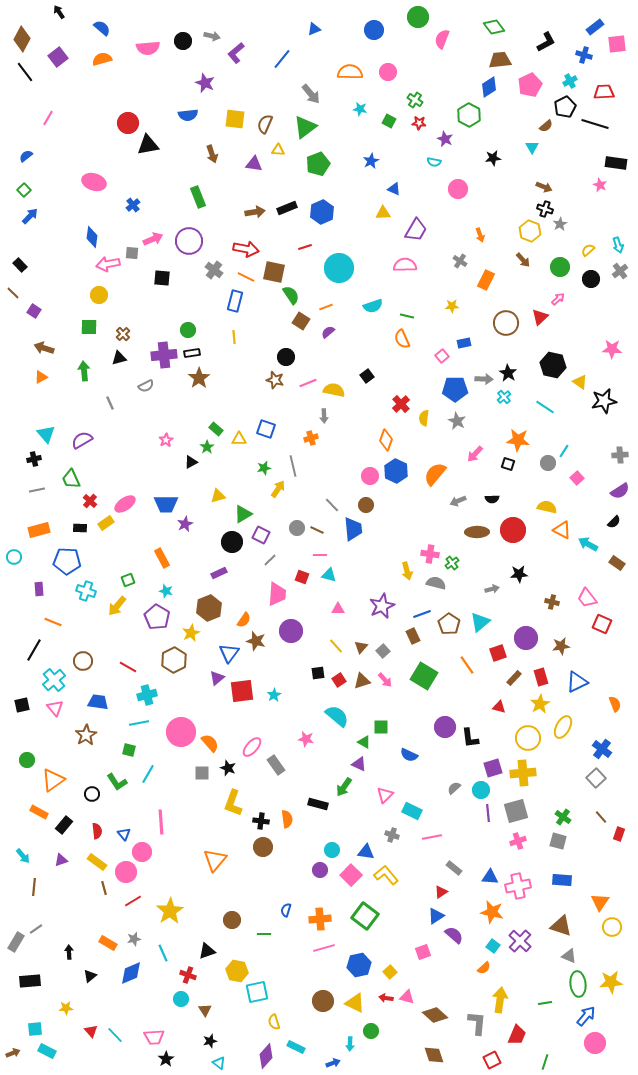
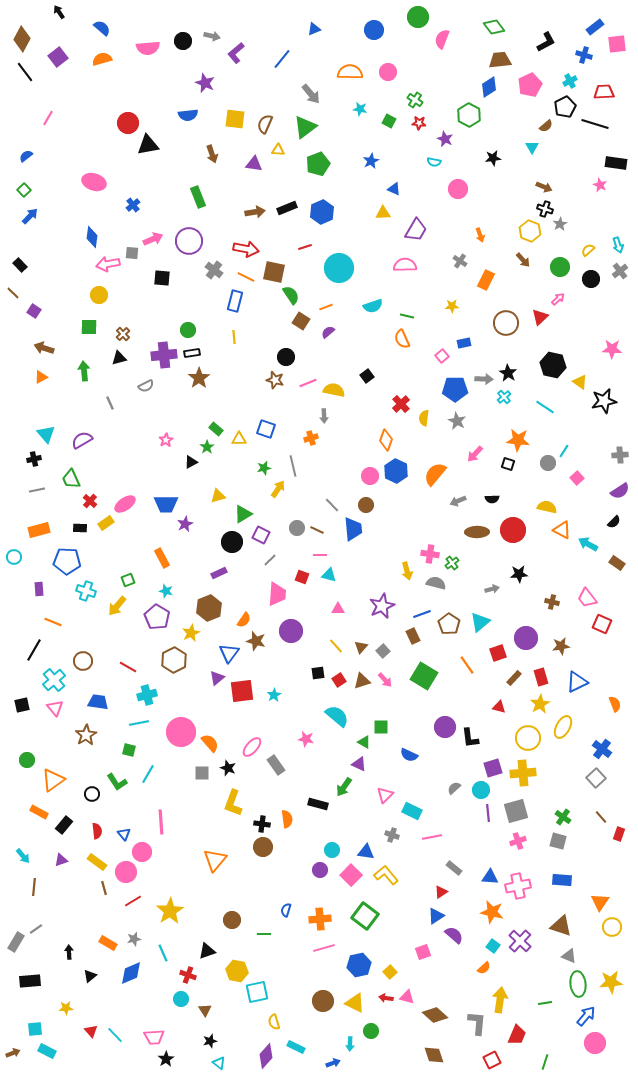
black cross at (261, 821): moved 1 px right, 3 px down
